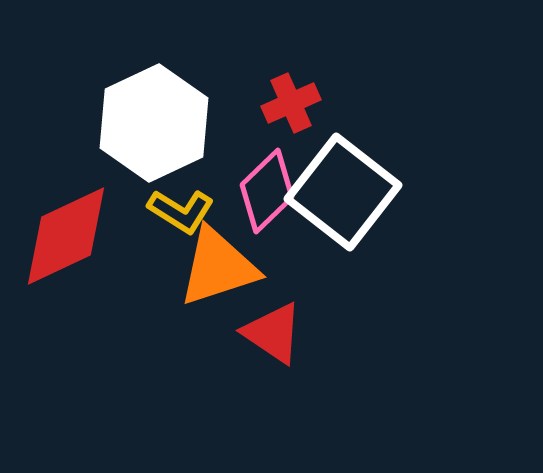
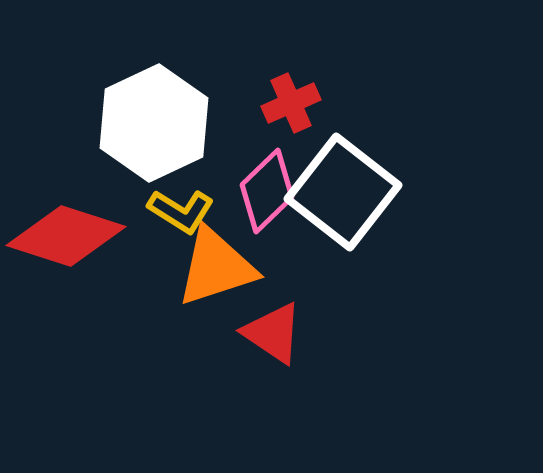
red diamond: rotated 43 degrees clockwise
orange triangle: moved 2 px left
